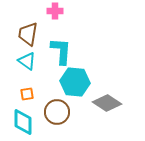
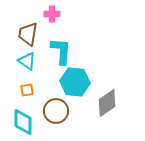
pink cross: moved 3 px left, 3 px down
orange square: moved 4 px up
gray diamond: rotated 68 degrees counterclockwise
brown circle: moved 1 px left, 1 px up
